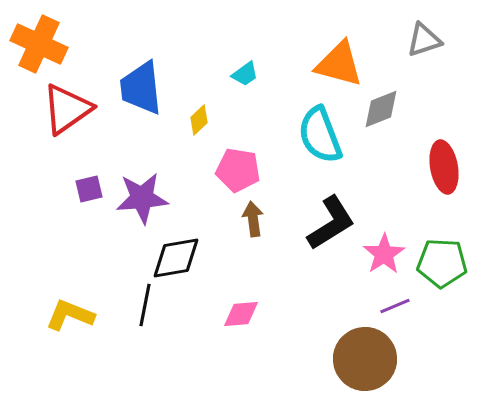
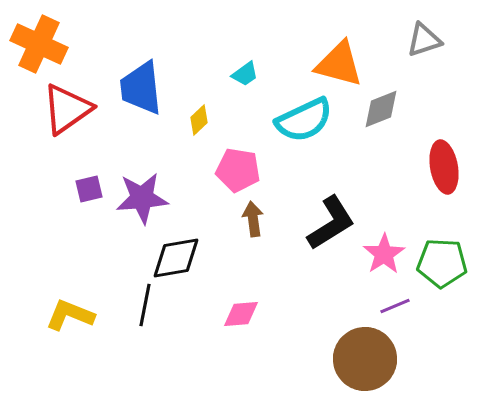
cyan semicircle: moved 16 px left, 15 px up; rotated 94 degrees counterclockwise
